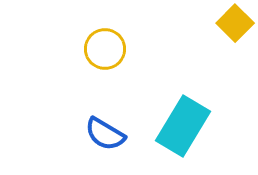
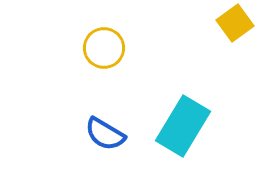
yellow square: rotated 9 degrees clockwise
yellow circle: moved 1 px left, 1 px up
